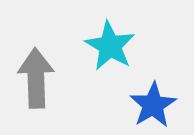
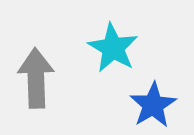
cyan star: moved 3 px right, 2 px down
